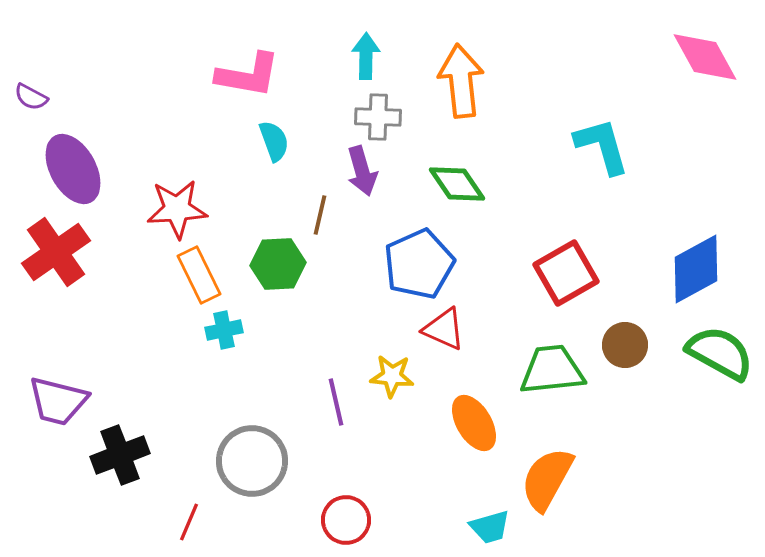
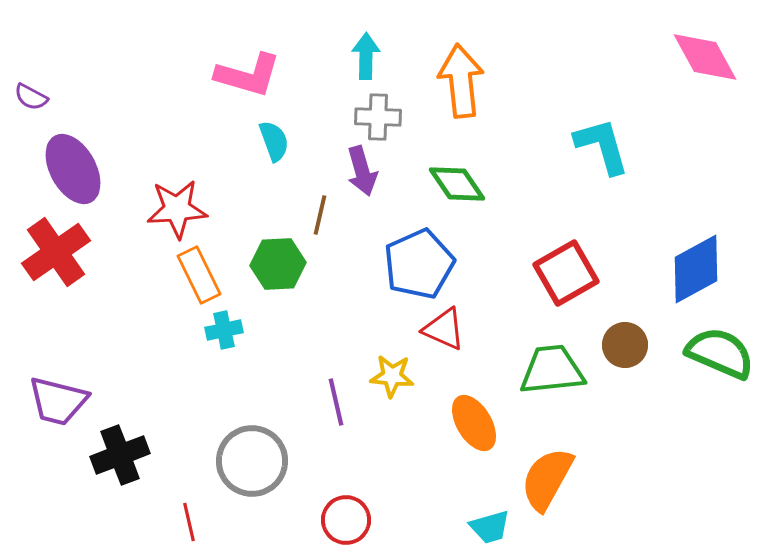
pink L-shape: rotated 6 degrees clockwise
green semicircle: rotated 6 degrees counterclockwise
red line: rotated 36 degrees counterclockwise
